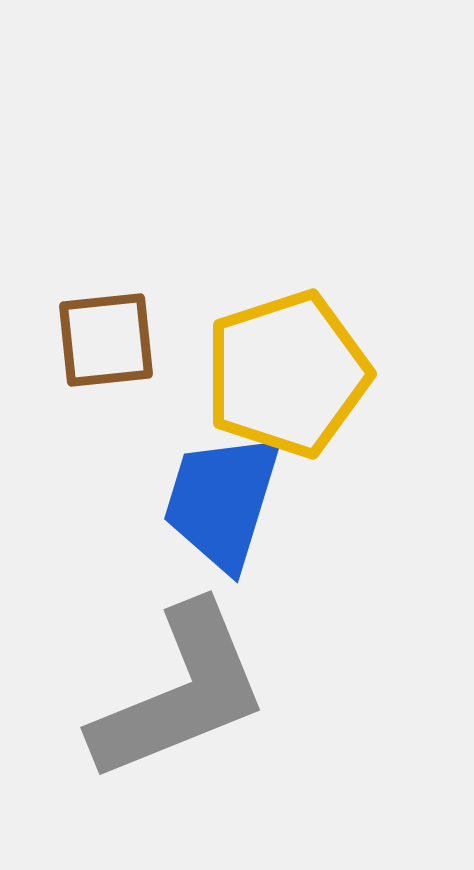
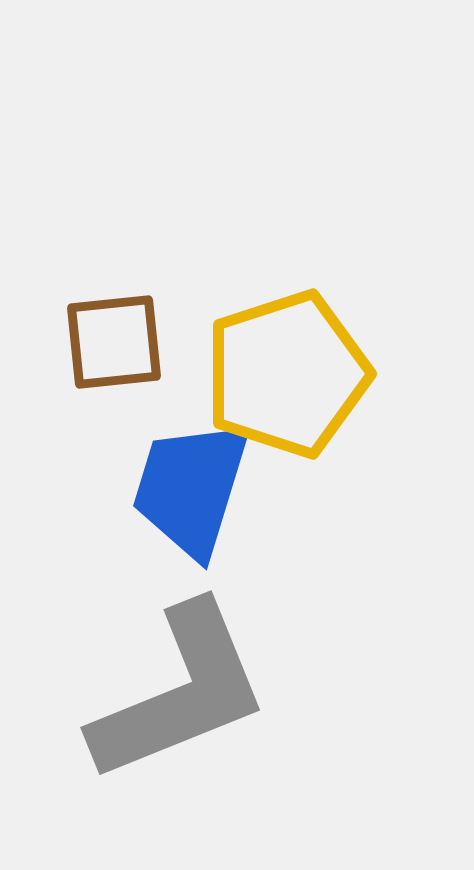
brown square: moved 8 px right, 2 px down
blue trapezoid: moved 31 px left, 13 px up
